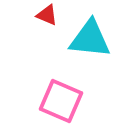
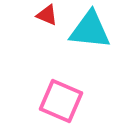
cyan triangle: moved 9 px up
